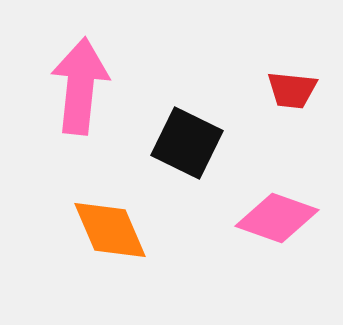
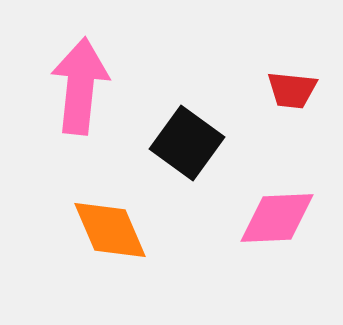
black square: rotated 10 degrees clockwise
pink diamond: rotated 22 degrees counterclockwise
